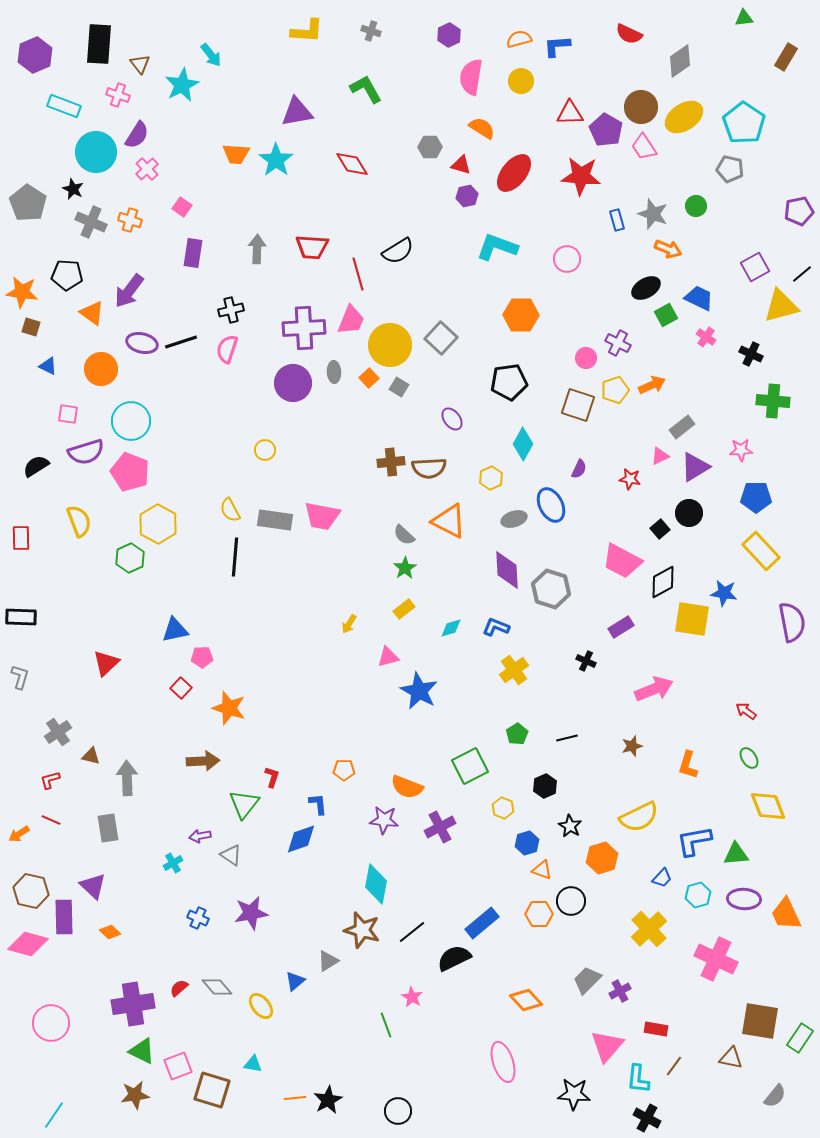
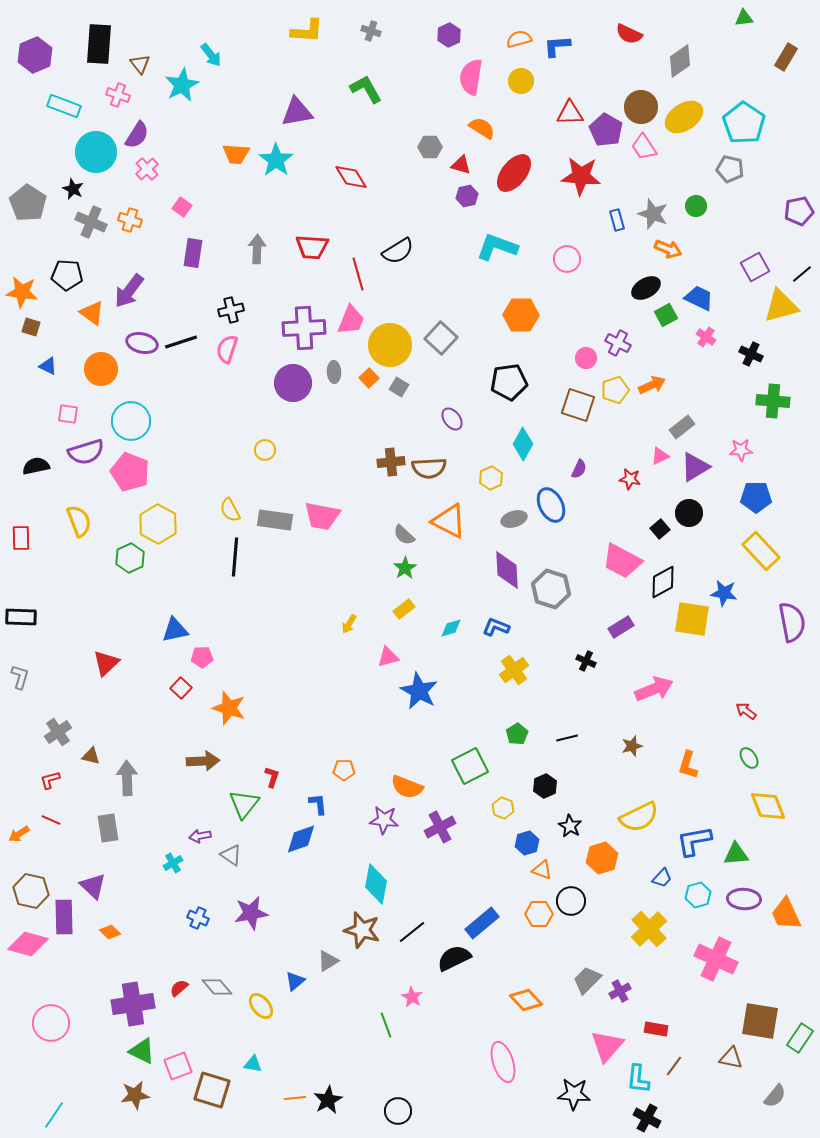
red diamond at (352, 164): moved 1 px left, 13 px down
black semicircle at (36, 466): rotated 20 degrees clockwise
